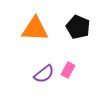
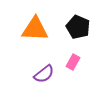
pink rectangle: moved 5 px right, 8 px up
